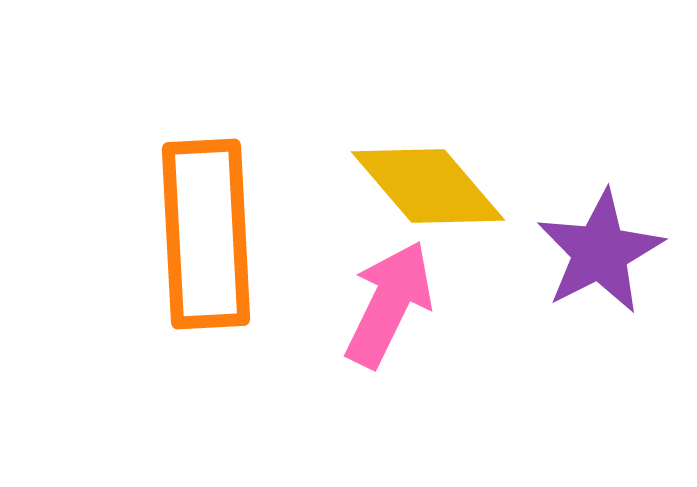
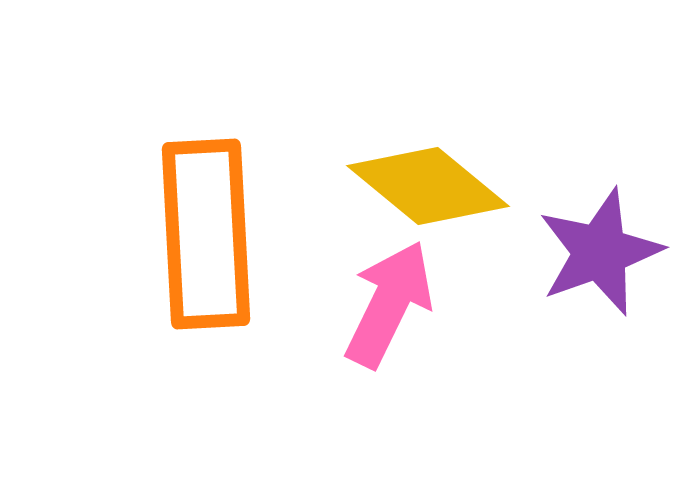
yellow diamond: rotated 10 degrees counterclockwise
purple star: rotated 7 degrees clockwise
